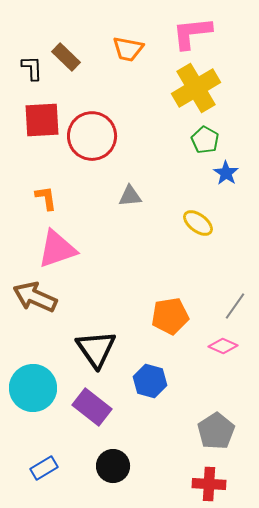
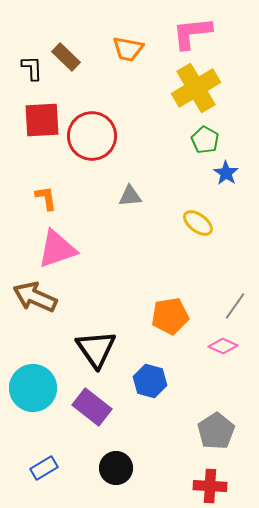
black circle: moved 3 px right, 2 px down
red cross: moved 1 px right, 2 px down
